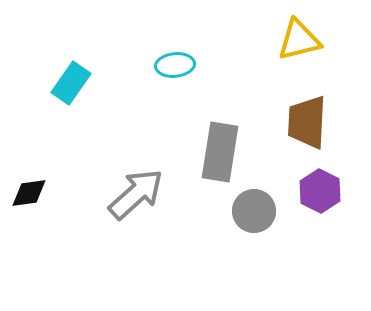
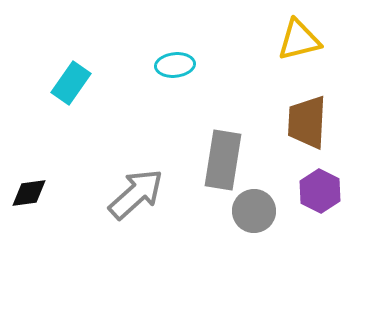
gray rectangle: moved 3 px right, 8 px down
